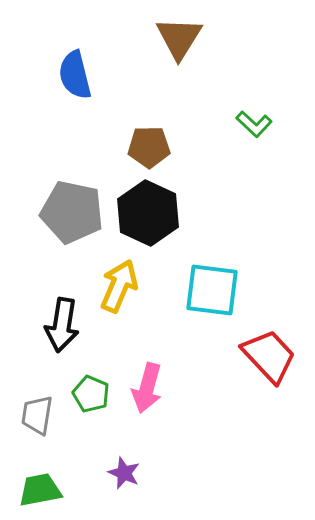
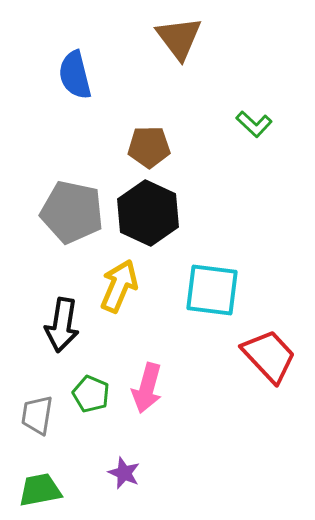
brown triangle: rotated 9 degrees counterclockwise
